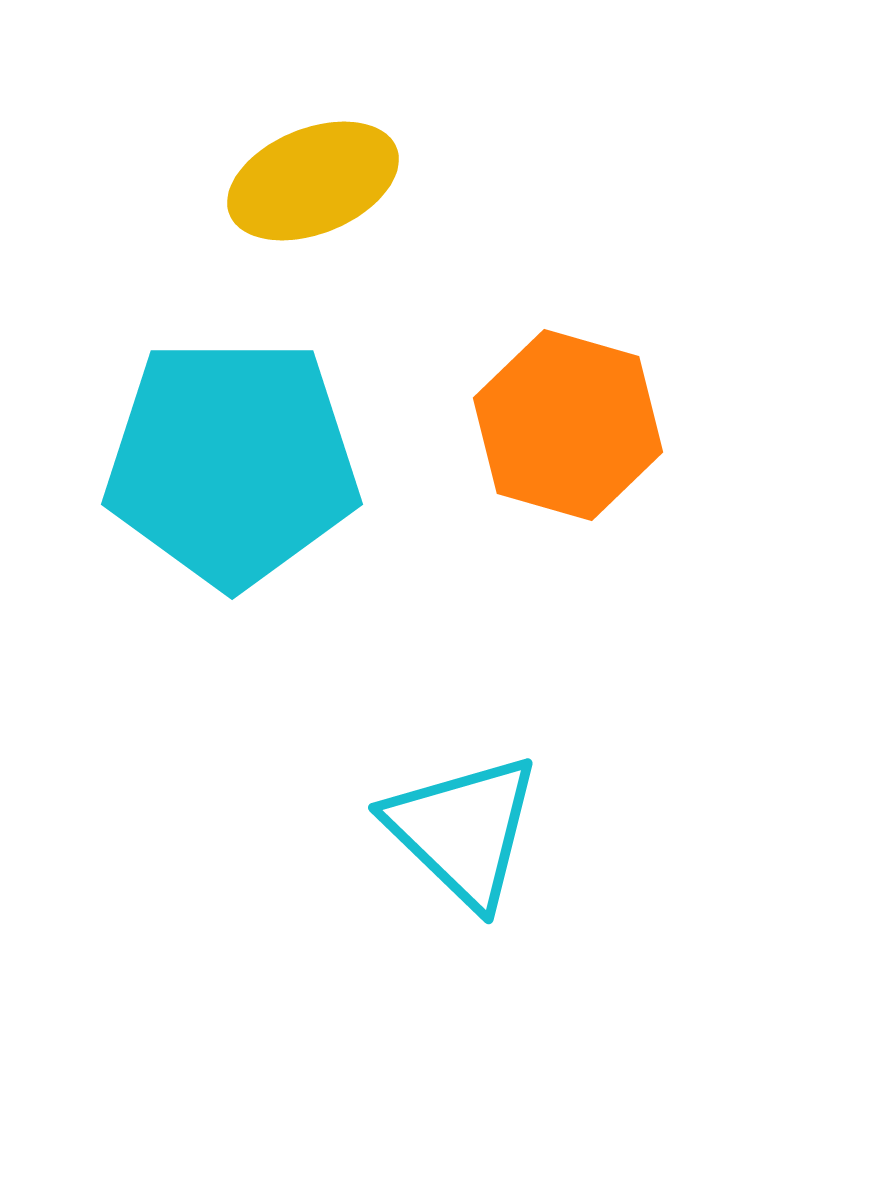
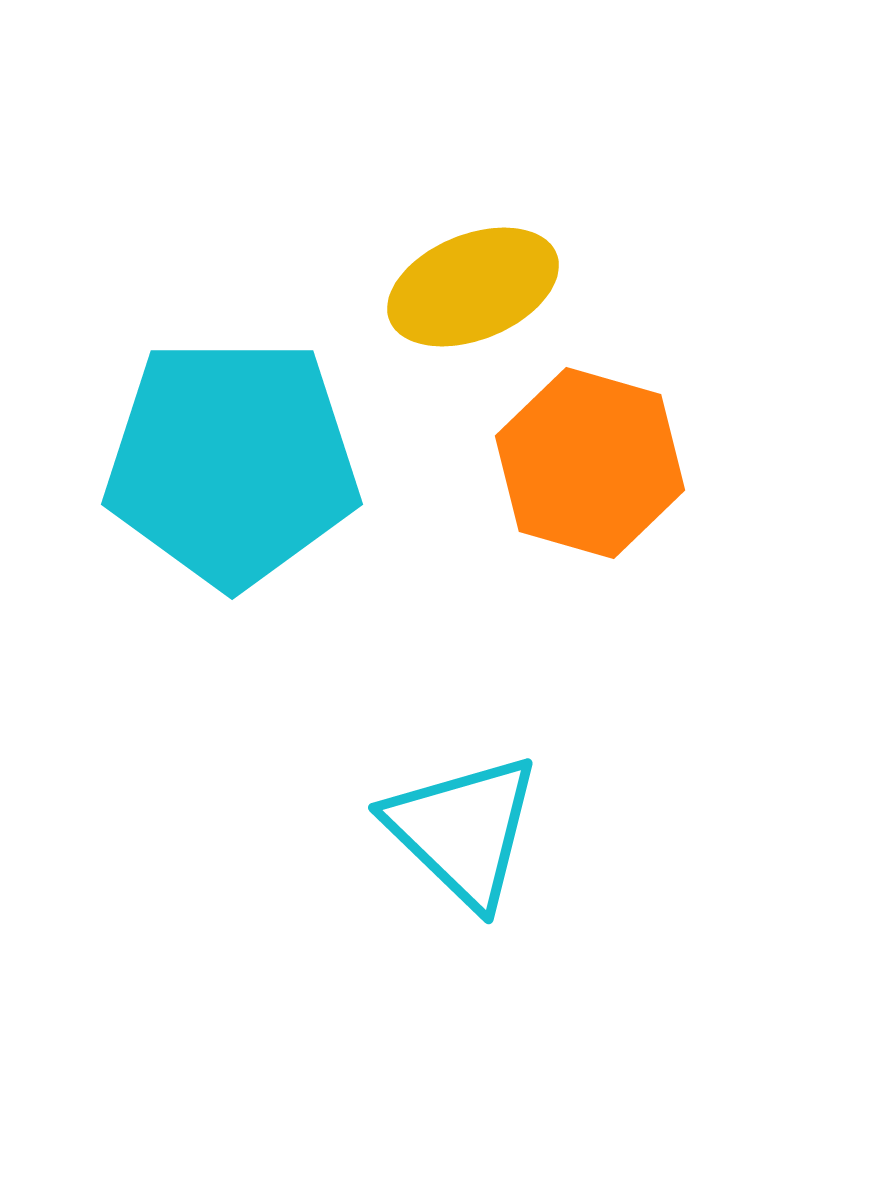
yellow ellipse: moved 160 px right, 106 px down
orange hexagon: moved 22 px right, 38 px down
